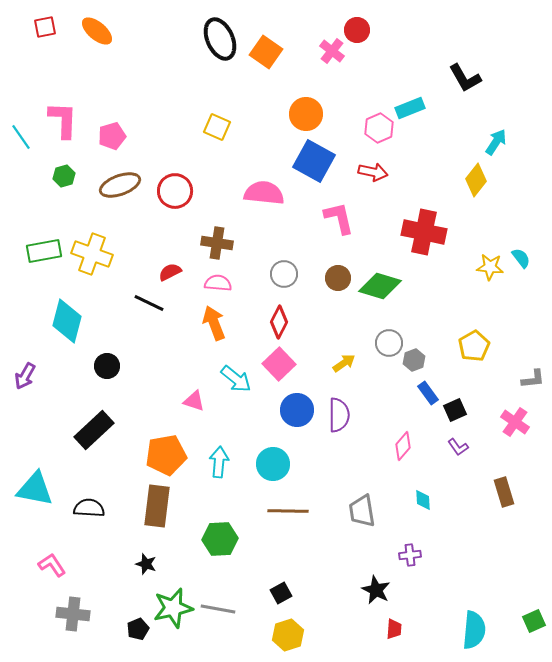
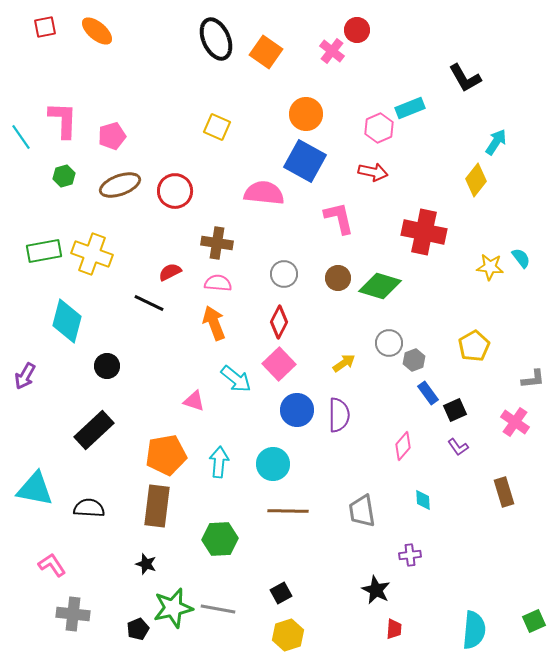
black ellipse at (220, 39): moved 4 px left
blue square at (314, 161): moved 9 px left
